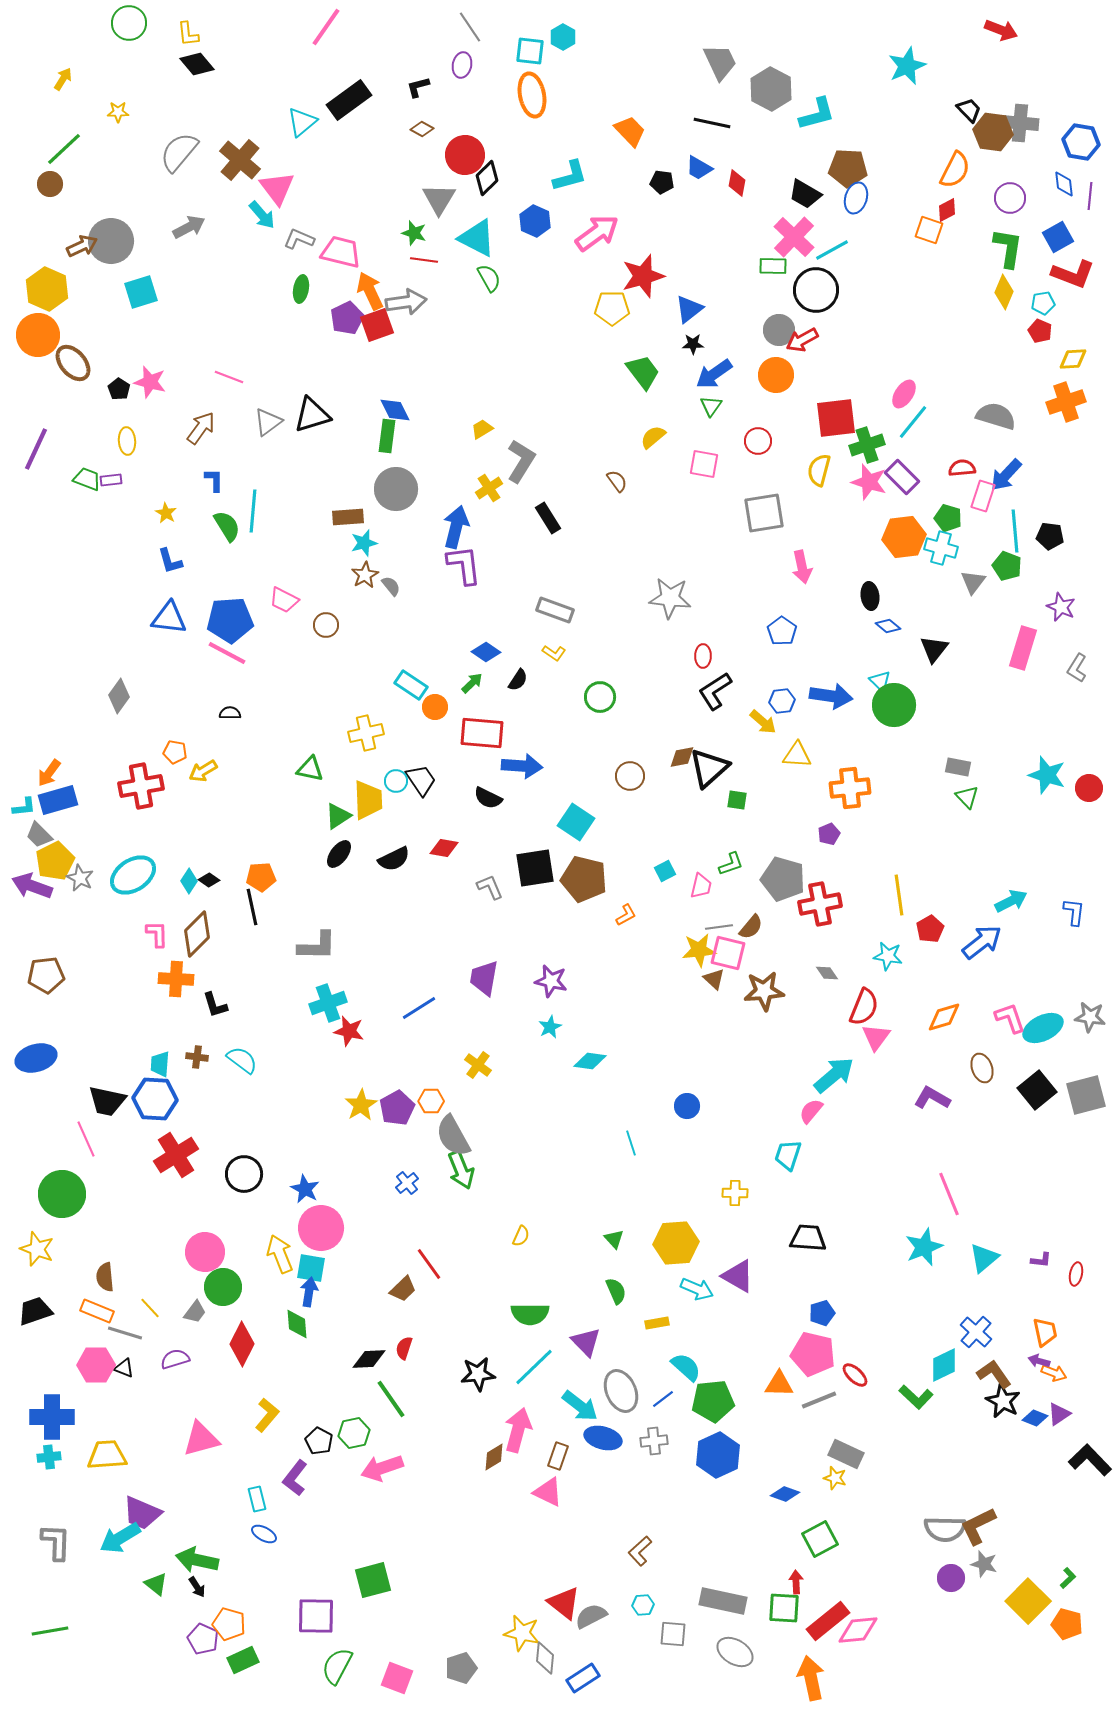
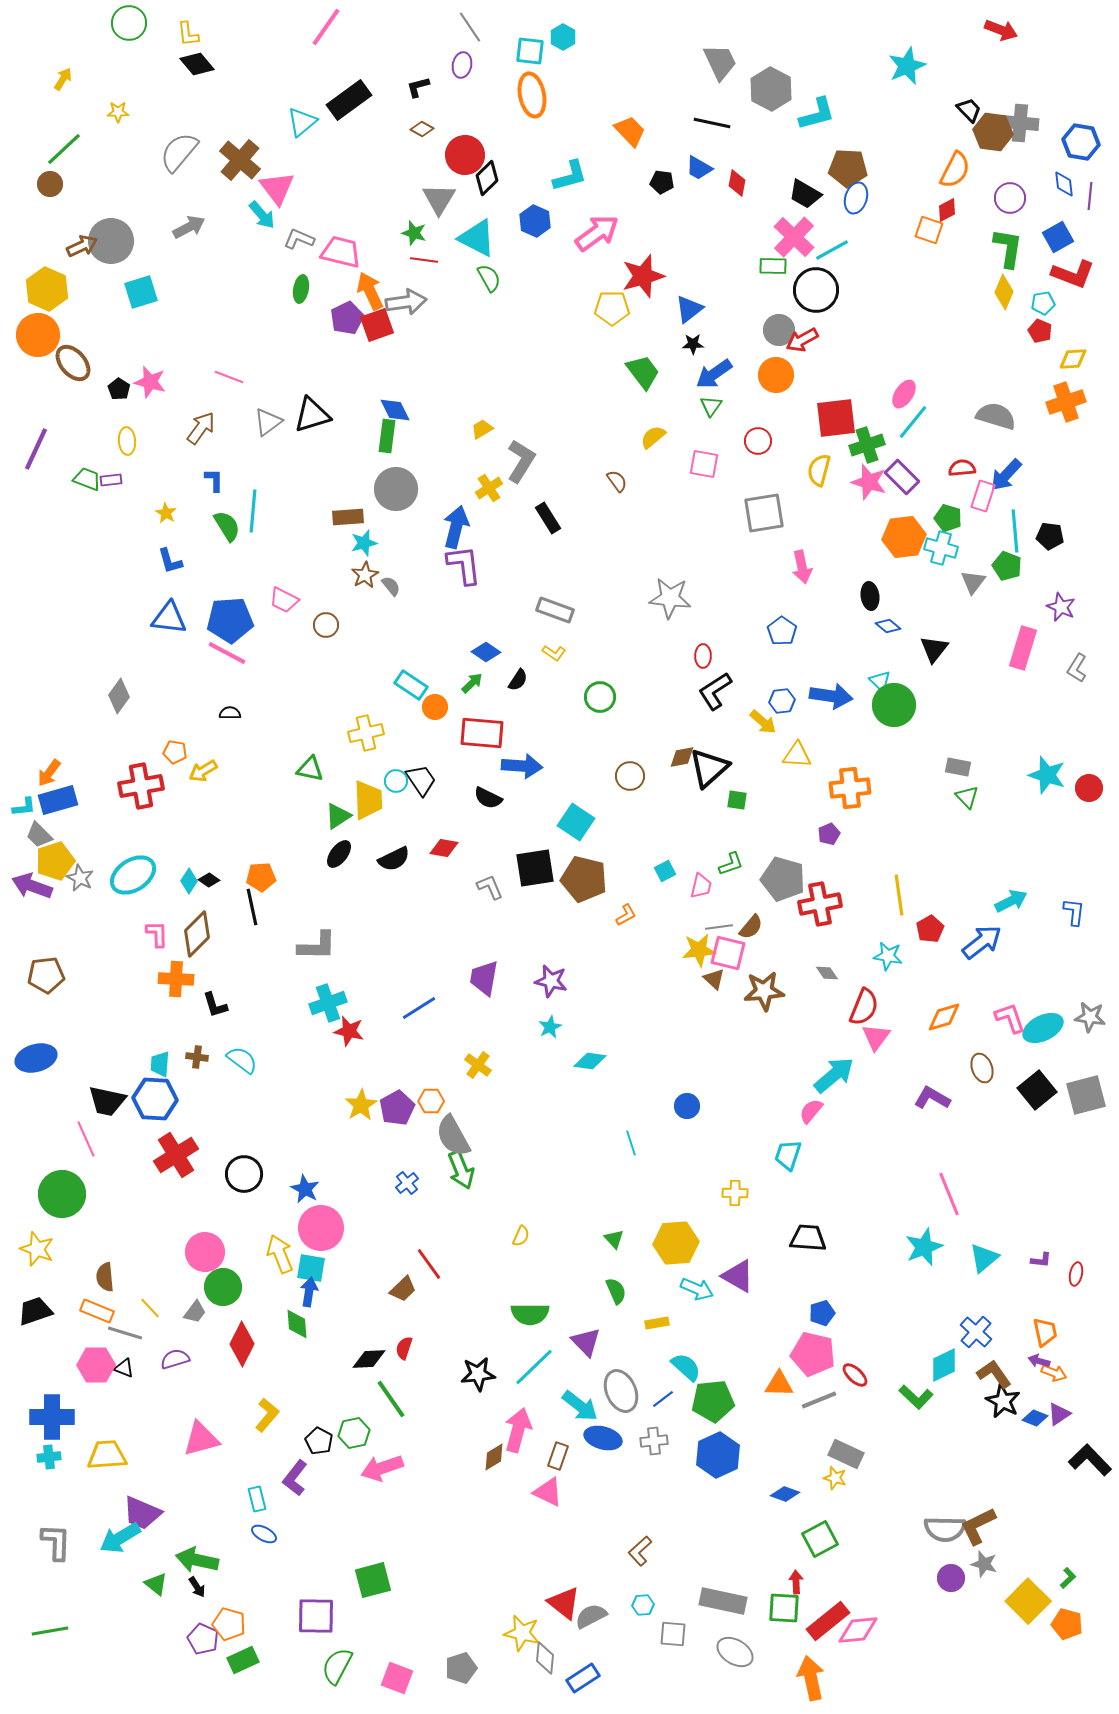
yellow pentagon at (55, 861): rotated 9 degrees clockwise
